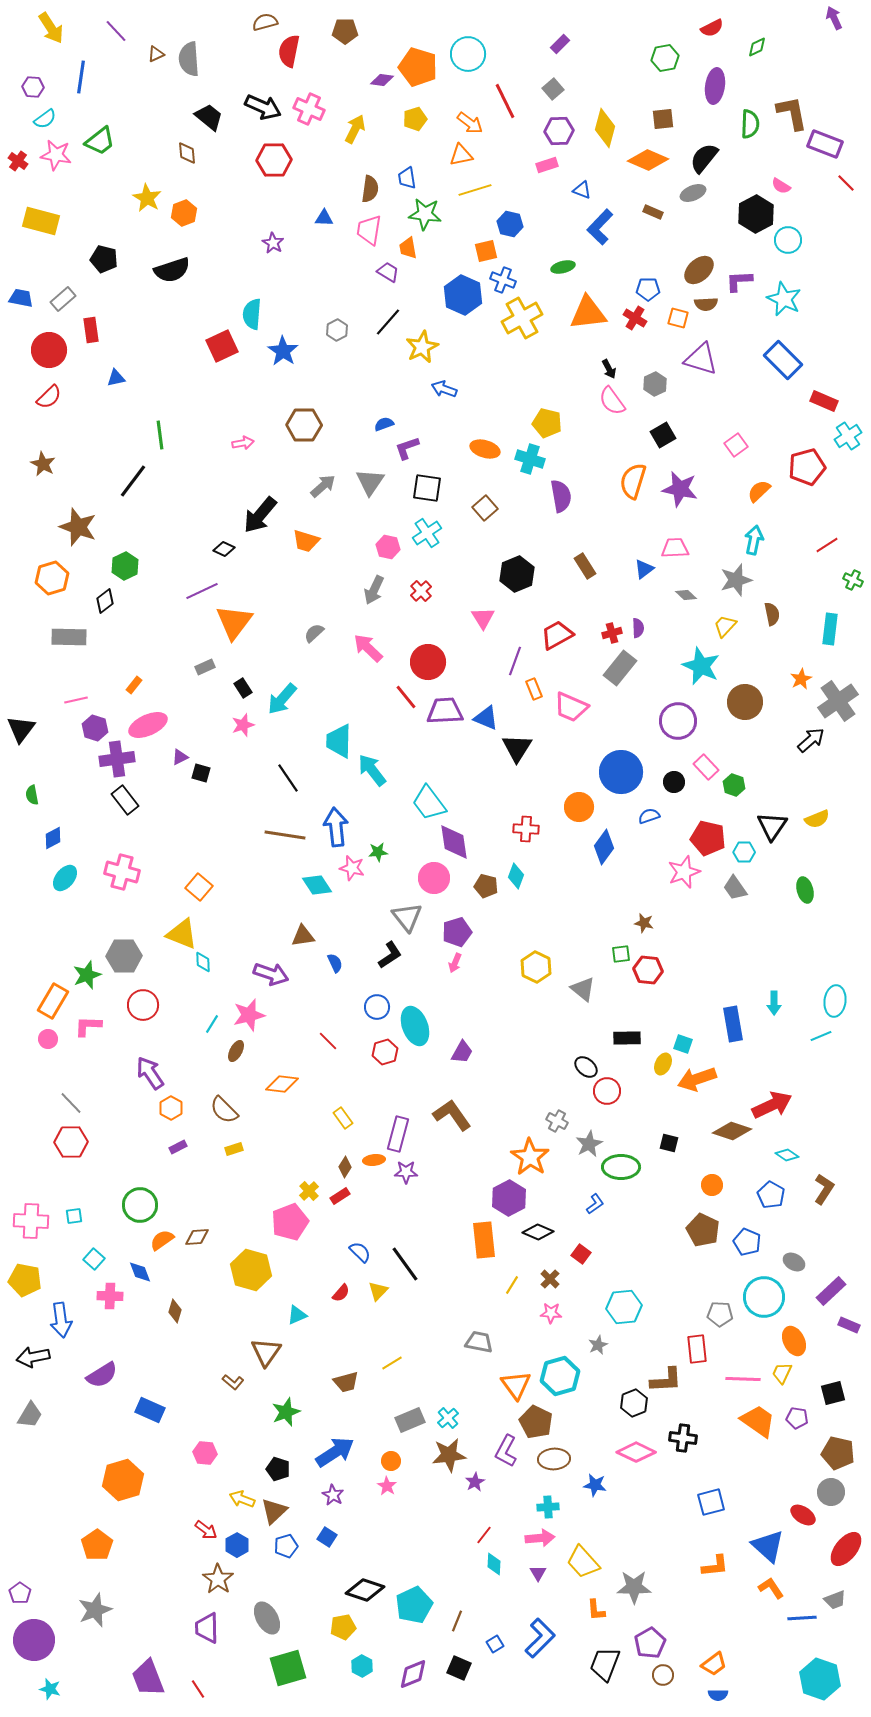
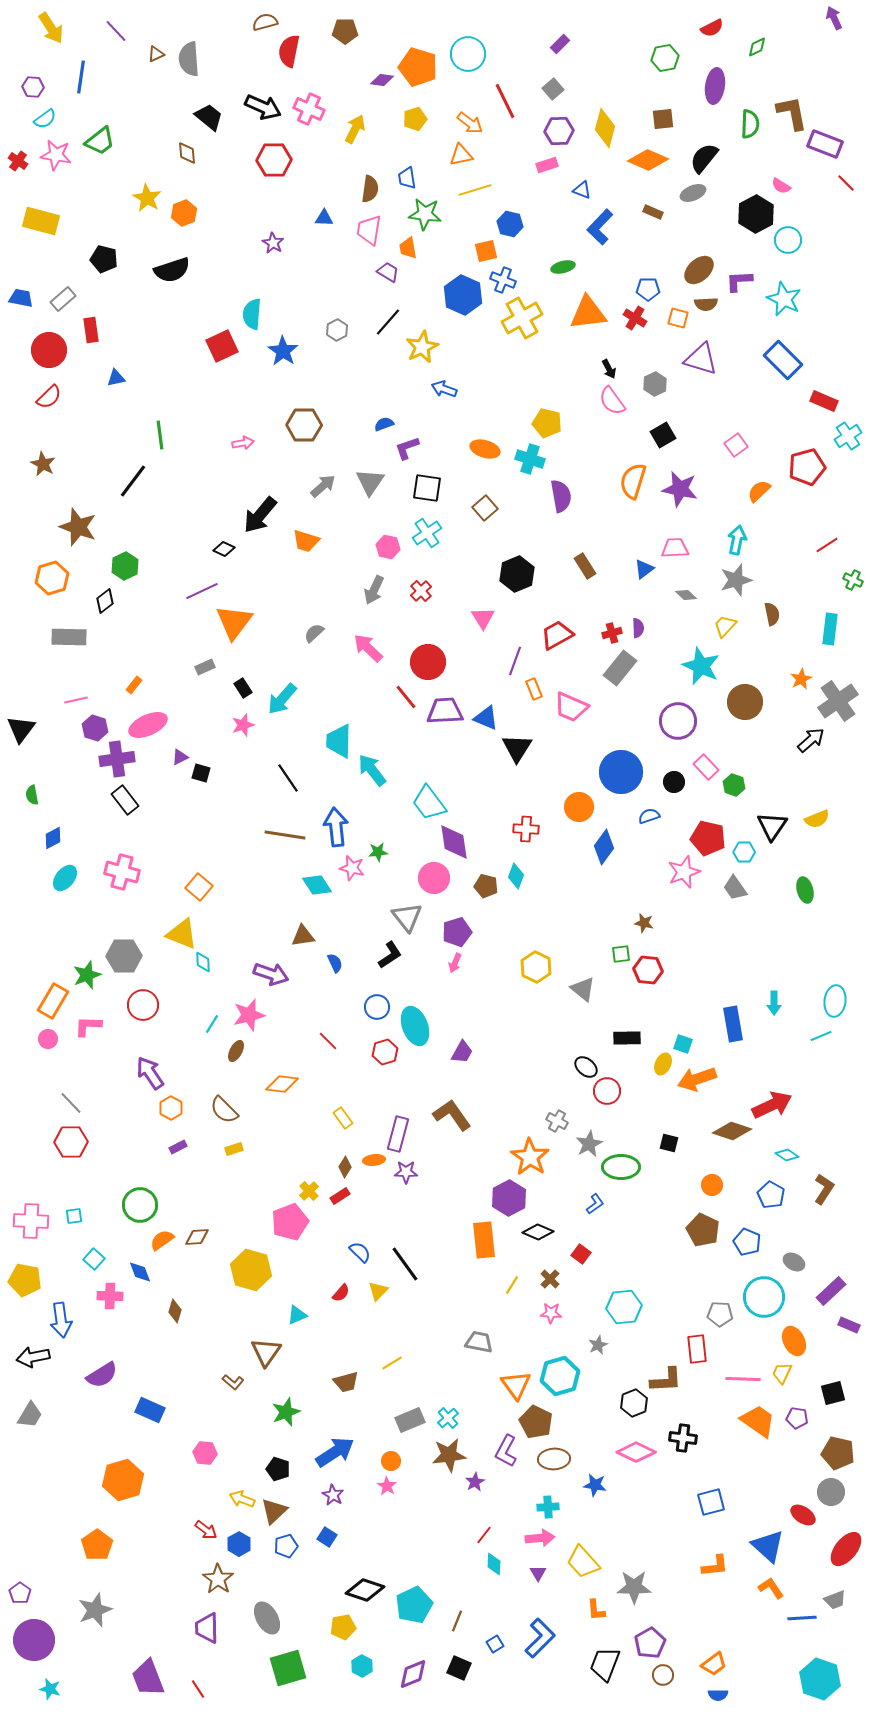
cyan arrow at (754, 540): moved 17 px left
blue hexagon at (237, 1545): moved 2 px right, 1 px up
